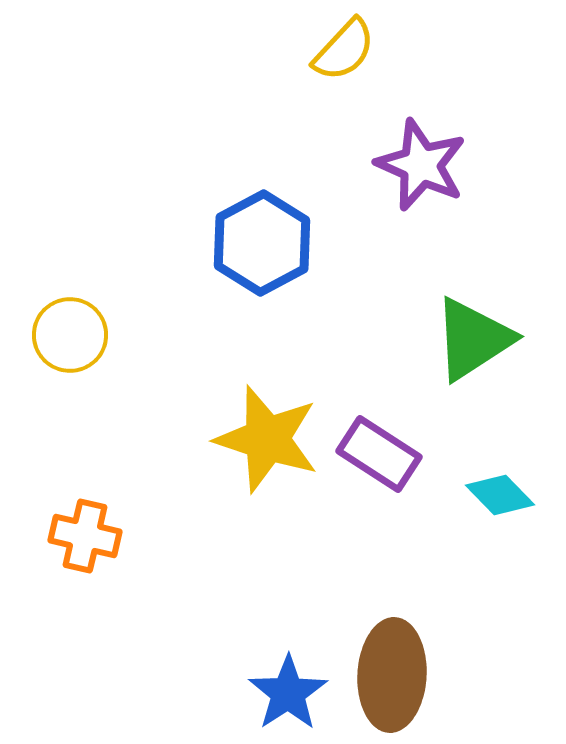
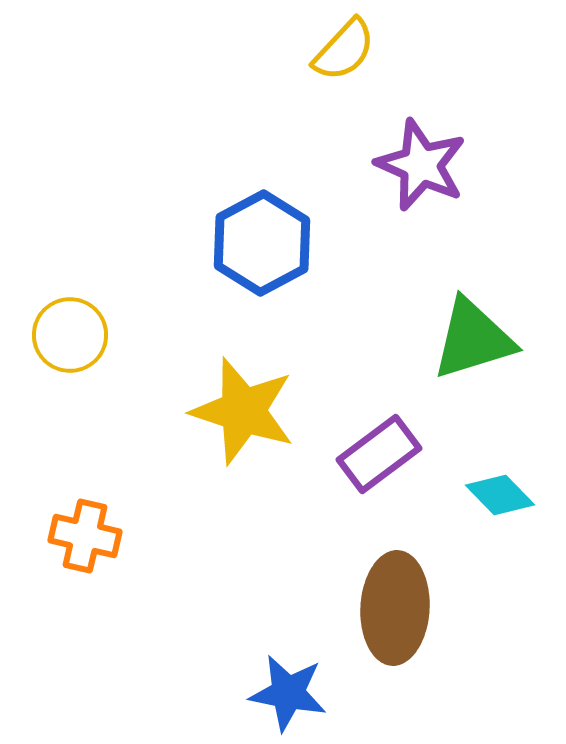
green triangle: rotated 16 degrees clockwise
yellow star: moved 24 px left, 28 px up
purple rectangle: rotated 70 degrees counterclockwise
brown ellipse: moved 3 px right, 67 px up
blue star: rotated 28 degrees counterclockwise
